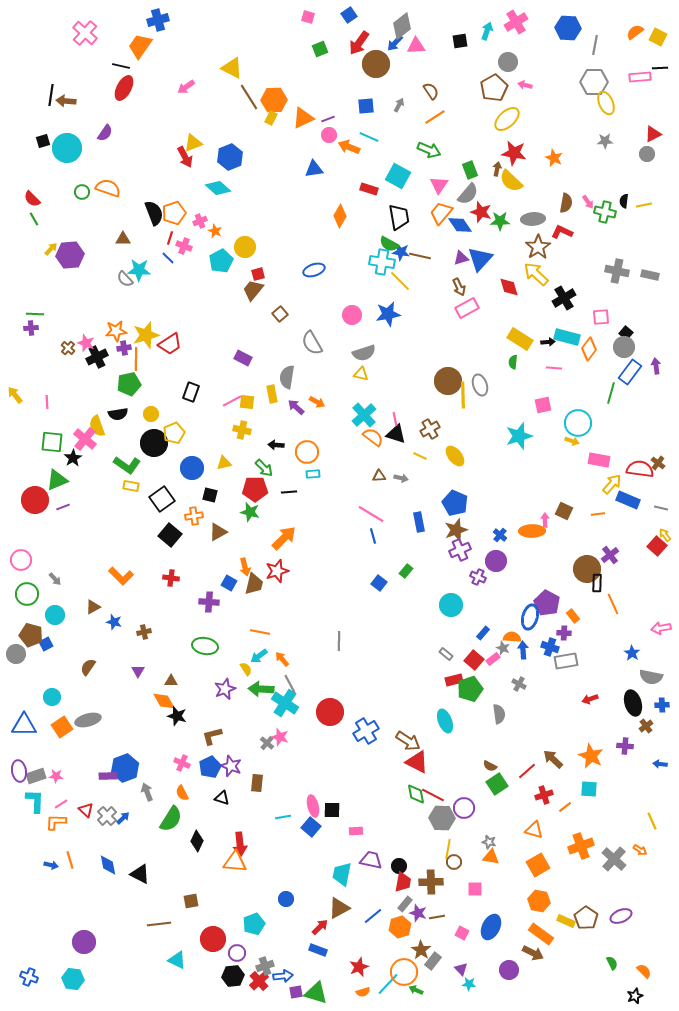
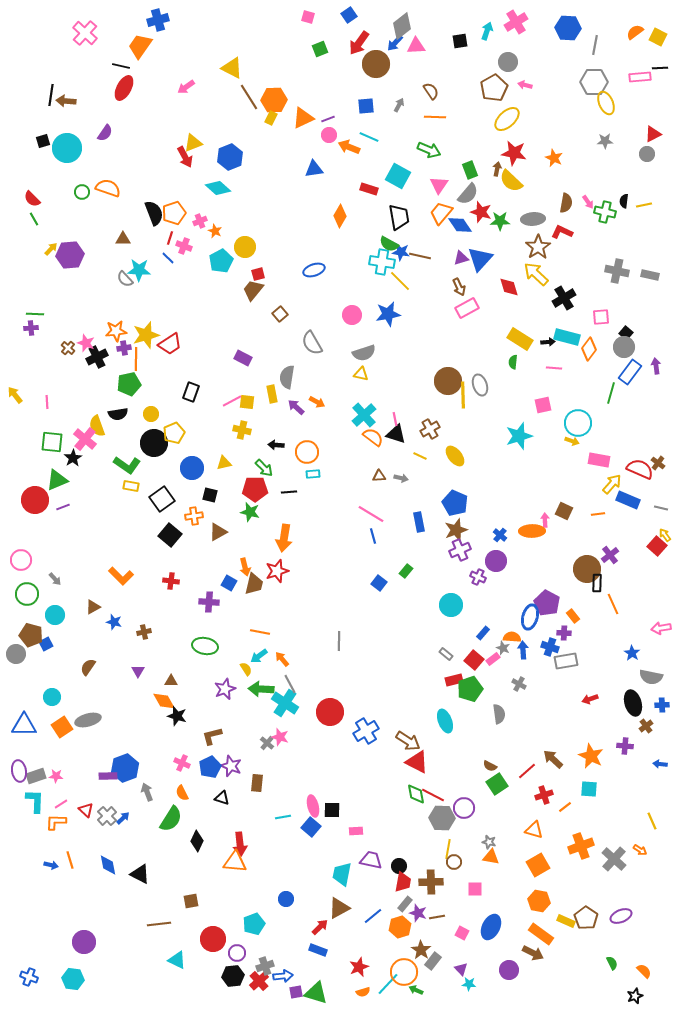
orange line at (435, 117): rotated 35 degrees clockwise
red semicircle at (640, 469): rotated 16 degrees clockwise
orange arrow at (284, 538): rotated 144 degrees clockwise
red cross at (171, 578): moved 3 px down
